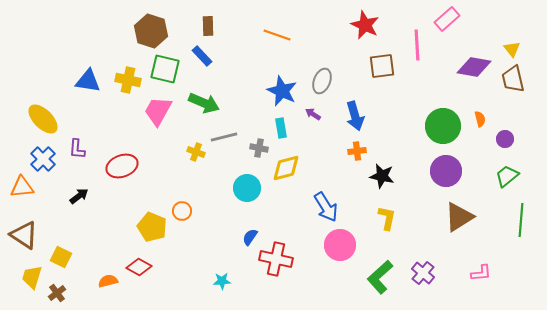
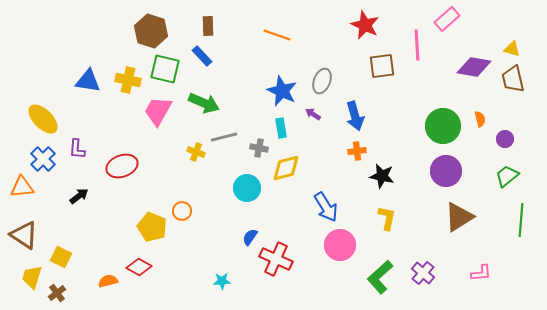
yellow triangle at (512, 49): rotated 36 degrees counterclockwise
red cross at (276, 259): rotated 12 degrees clockwise
